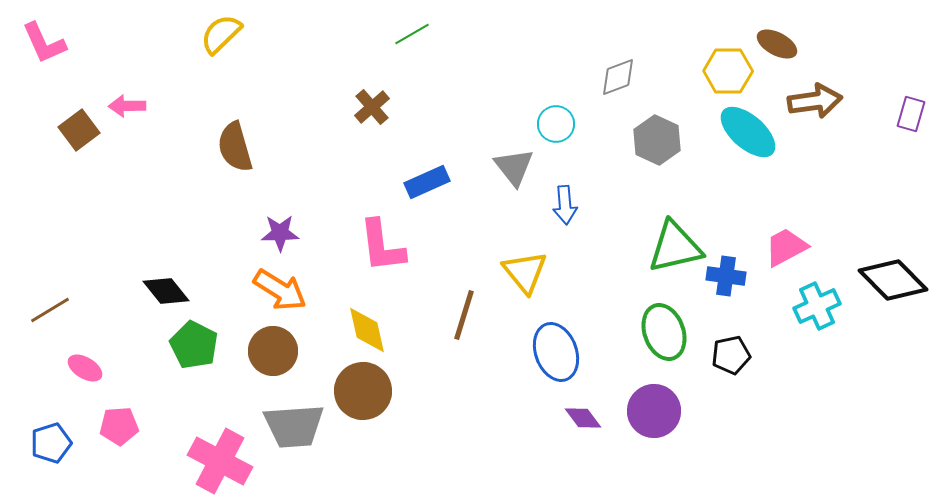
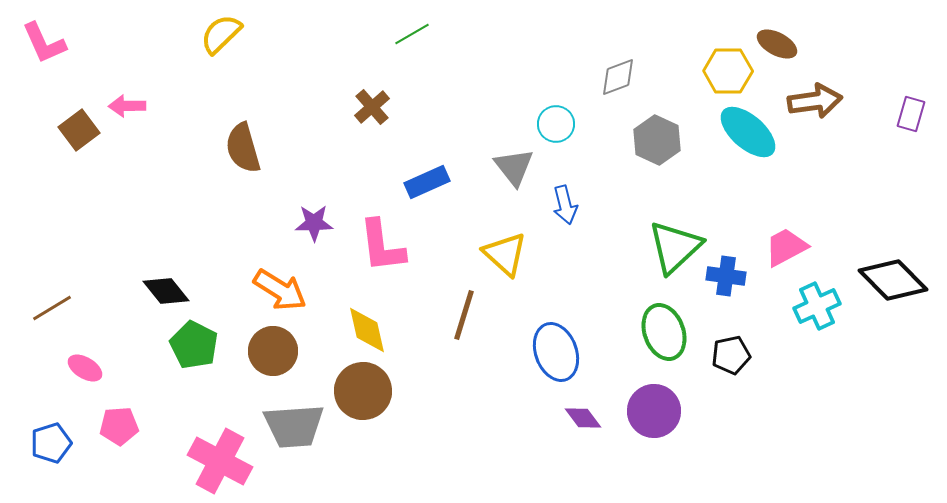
brown semicircle at (235, 147): moved 8 px right, 1 px down
blue arrow at (565, 205): rotated 9 degrees counterclockwise
purple star at (280, 233): moved 34 px right, 10 px up
green triangle at (675, 247): rotated 30 degrees counterclockwise
yellow triangle at (525, 272): moved 20 px left, 18 px up; rotated 9 degrees counterclockwise
brown line at (50, 310): moved 2 px right, 2 px up
